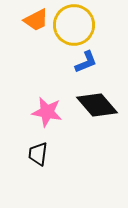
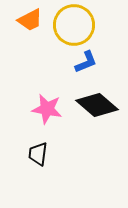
orange trapezoid: moved 6 px left
black diamond: rotated 9 degrees counterclockwise
pink star: moved 3 px up
